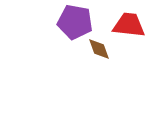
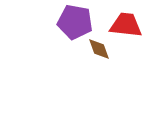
red trapezoid: moved 3 px left
